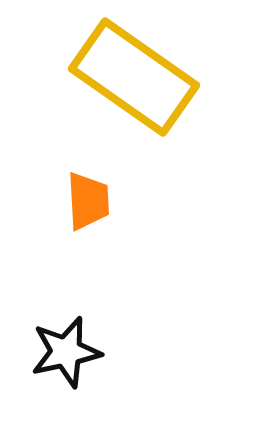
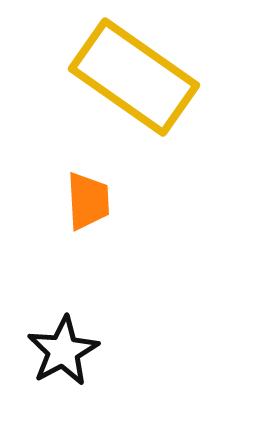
black star: moved 3 px left, 1 px up; rotated 16 degrees counterclockwise
